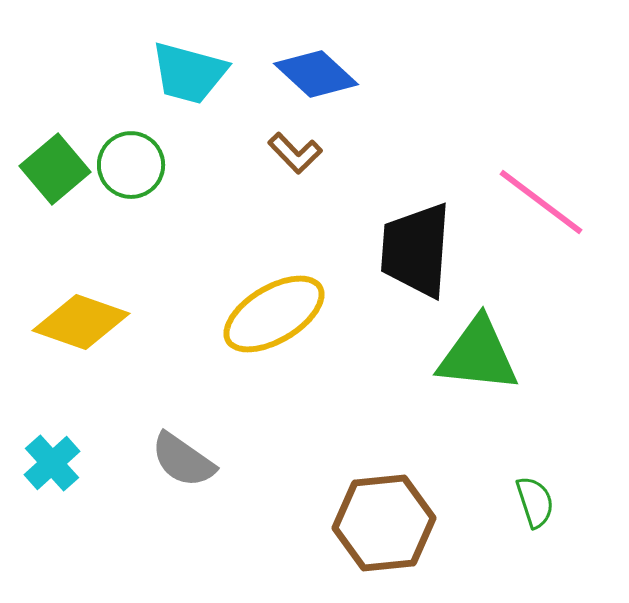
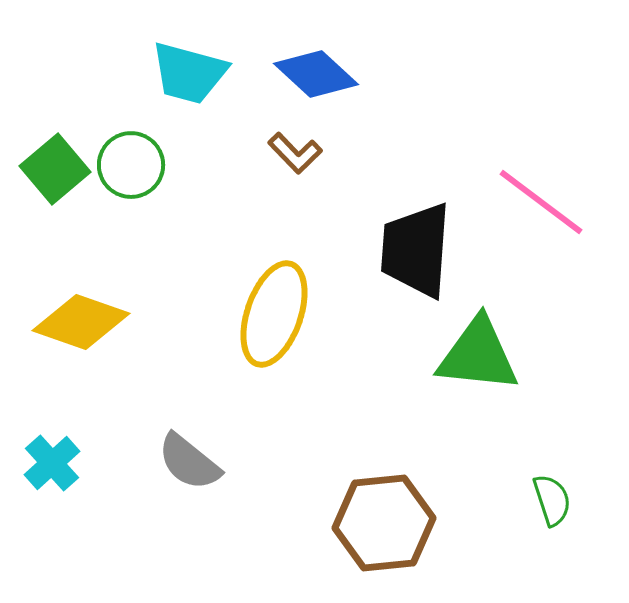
yellow ellipse: rotated 40 degrees counterclockwise
gray semicircle: moved 6 px right, 2 px down; rotated 4 degrees clockwise
green semicircle: moved 17 px right, 2 px up
